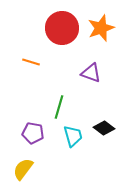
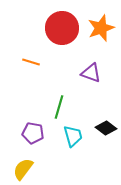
black diamond: moved 2 px right
